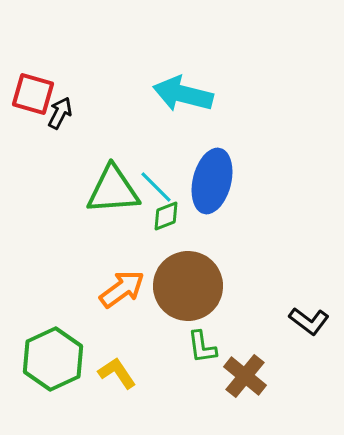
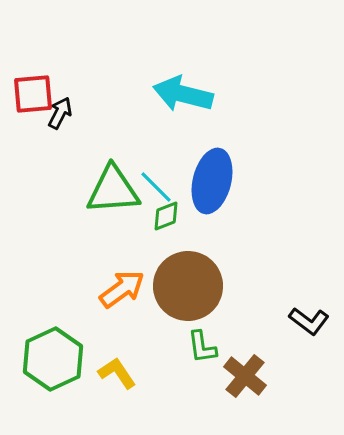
red square: rotated 21 degrees counterclockwise
